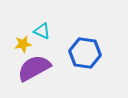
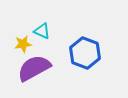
blue hexagon: rotated 12 degrees clockwise
